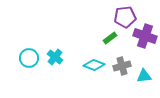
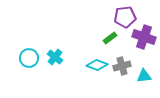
purple cross: moved 1 px left, 1 px down
cyan diamond: moved 3 px right
